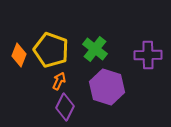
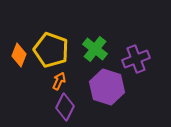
purple cross: moved 12 px left, 4 px down; rotated 20 degrees counterclockwise
